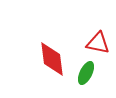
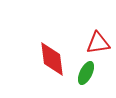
red triangle: rotated 20 degrees counterclockwise
